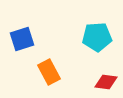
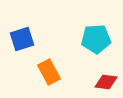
cyan pentagon: moved 1 px left, 2 px down
